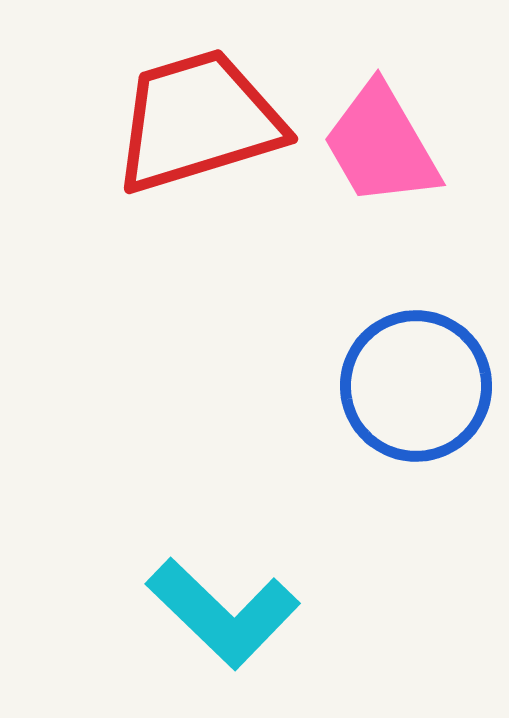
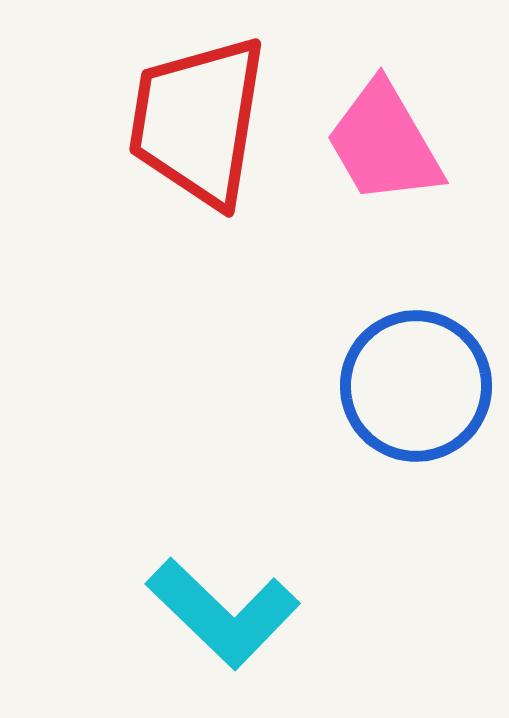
red trapezoid: rotated 64 degrees counterclockwise
pink trapezoid: moved 3 px right, 2 px up
